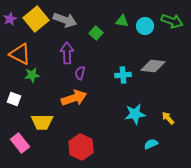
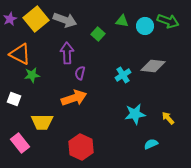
green arrow: moved 4 px left
green square: moved 2 px right, 1 px down
cyan cross: rotated 28 degrees counterclockwise
